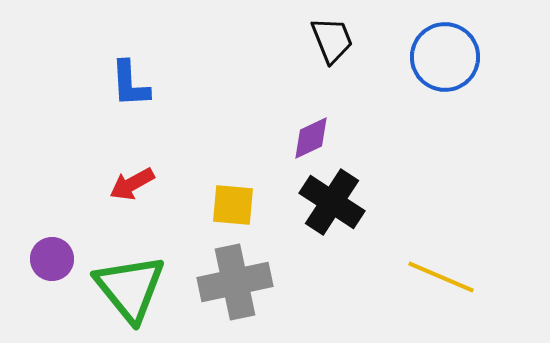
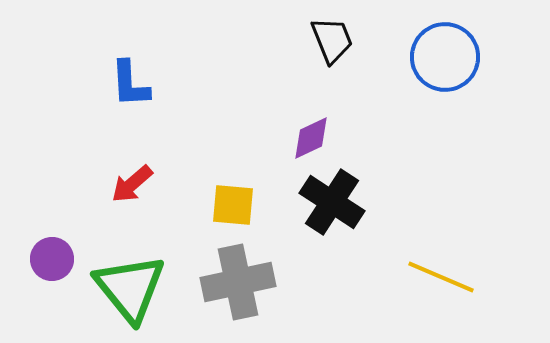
red arrow: rotated 12 degrees counterclockwise
gray cross: moved 3 px right
